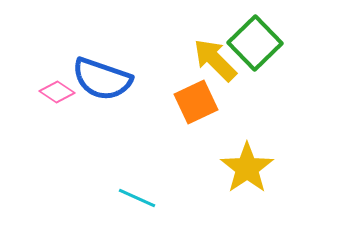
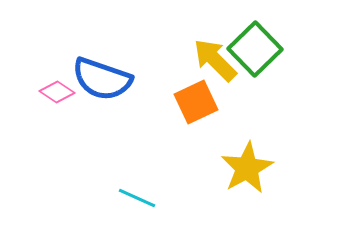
green square: moved 6 px down
yellow star: rotated 6 degrees clockwise
